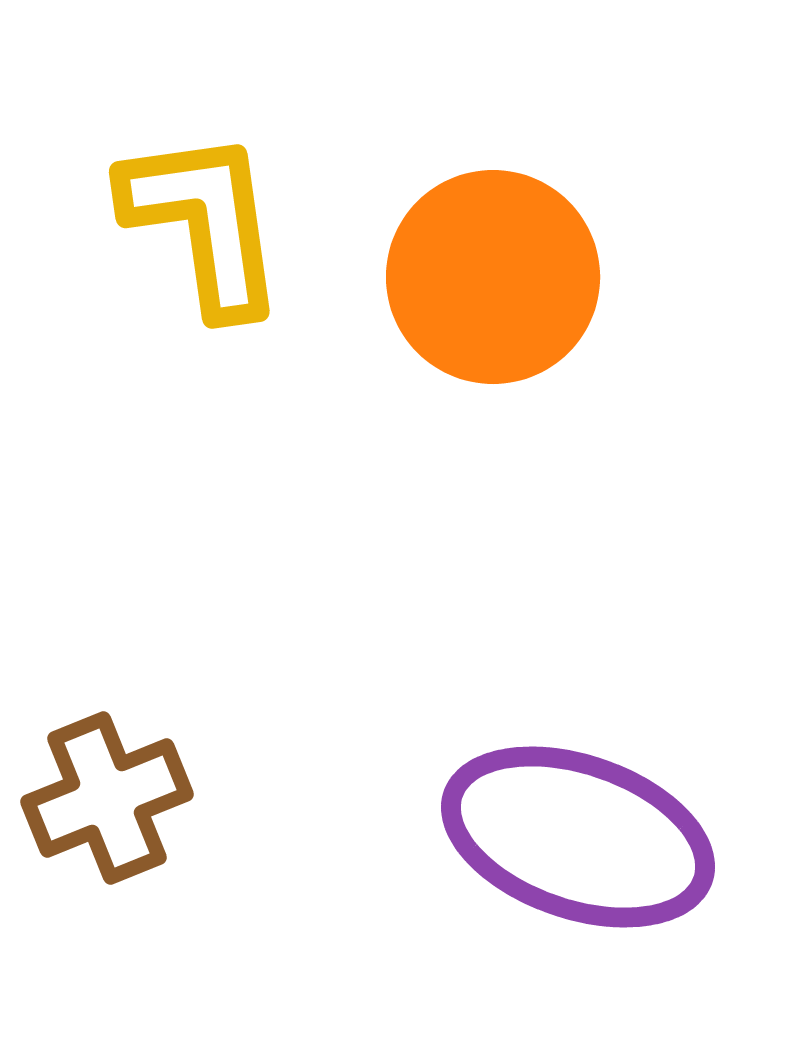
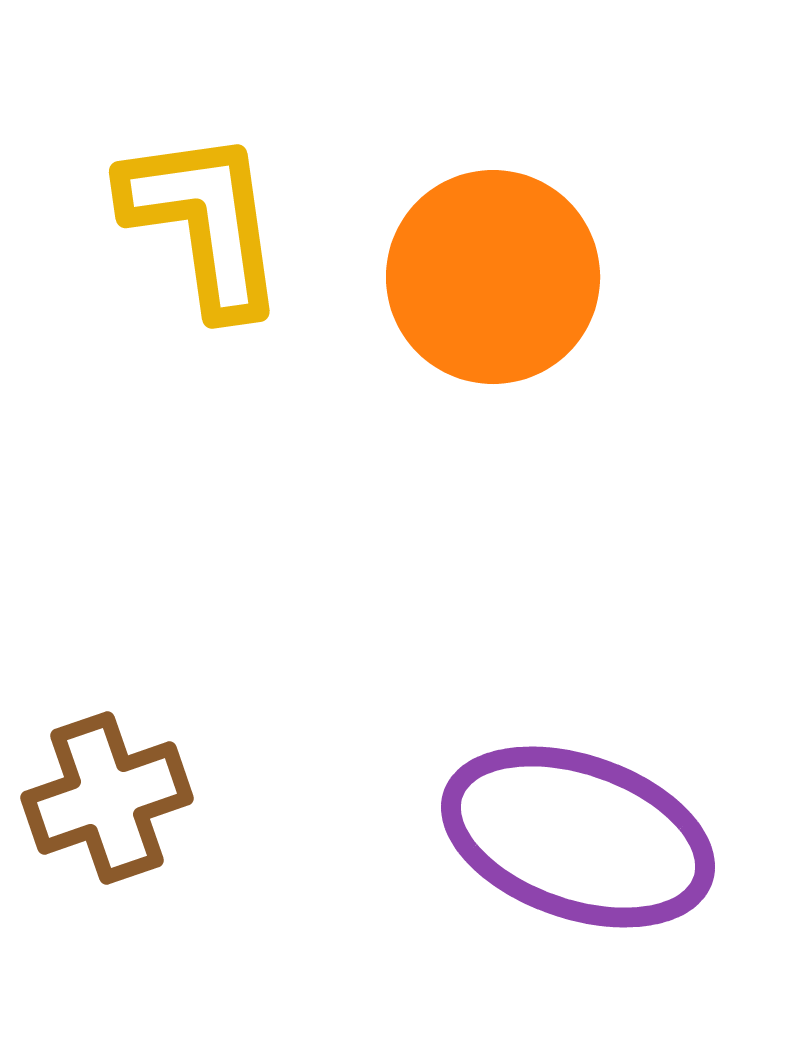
brown cross: rotated 3 degrees clockwise
